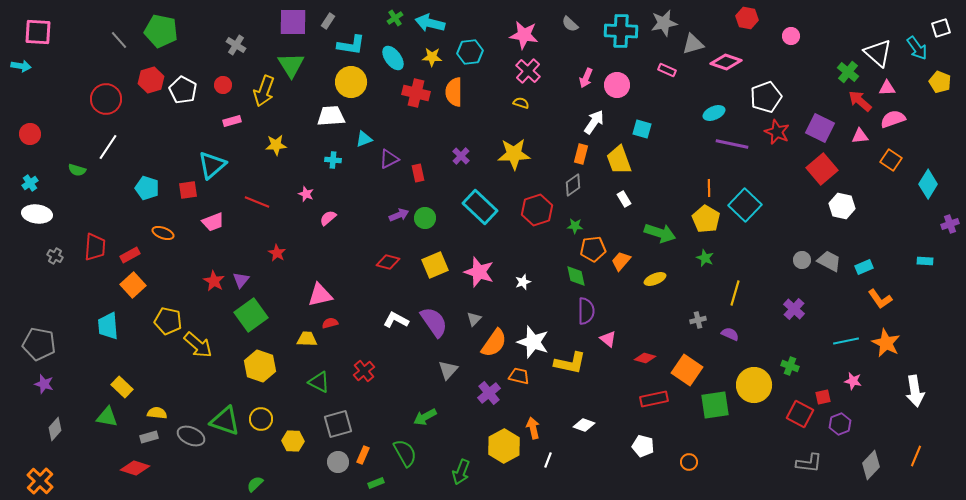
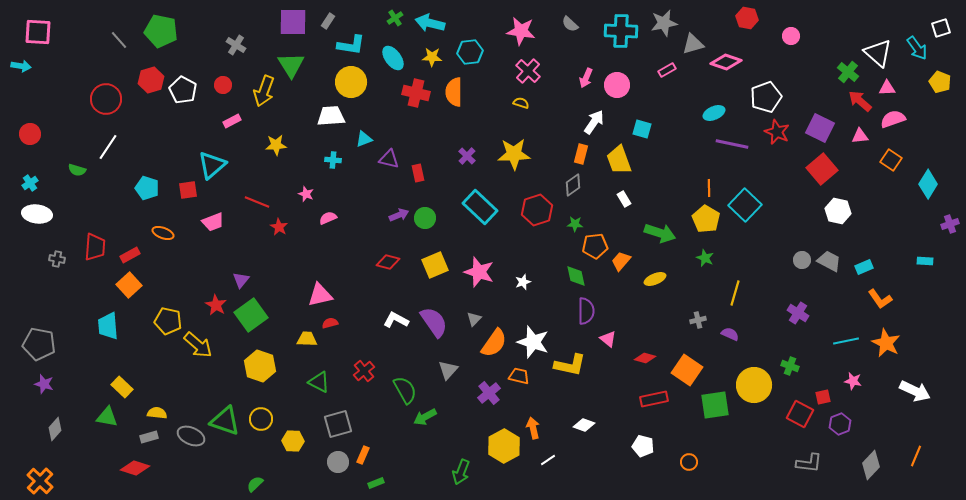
pink star at (524, 35): moved 3 px left, 4 px up
pink rectangle at (667, 70): rotated 54 degrees counterclockwise
pink rectangle at (232, 121): rotated 12 degrees counterclockwise
purple cross at (461, 156): moved 6 px right
purple triangle at (389, 159): rotated 40 degrees clockwise
white hexagon at (842, 206): moved 4 px left, 5 px down
pink semicircle at (328, 218): rotated 18 degrees clockwise
green star at (575, 226): moved 2 px up
orange pentagon at (593, 249): moved 2 px right, 3 px up
red star at (277, 253): moved 2 px right, 26 px up
gray cross at (55, 256): moved 2 px right, 3 px down; rotated 21 degrees counterclockwise
red star at (214, 281): moved 2 px right, 24 px down
orange square at (133, 285): moved 4 px left
purple cross at (794, 309): moved 4 px right, 4 px down; rotated 10 degrees counterclockwise
yellow L-shape at (570, 363): moved 2 px down
white arrow at (915, 391): rotated 56 degrees counterclockwise
green semicircle at (405, 453): moved 63 px up
white line at (548, 460): rotated 35 degrees clockwise
